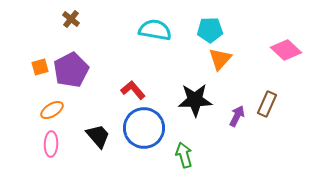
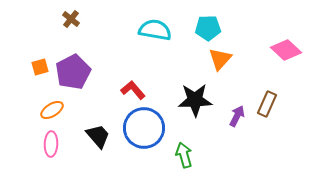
cyan pentagon: moved 2 px left, 2 px up
purple pentagon: moved 2 px right, 2 px down
